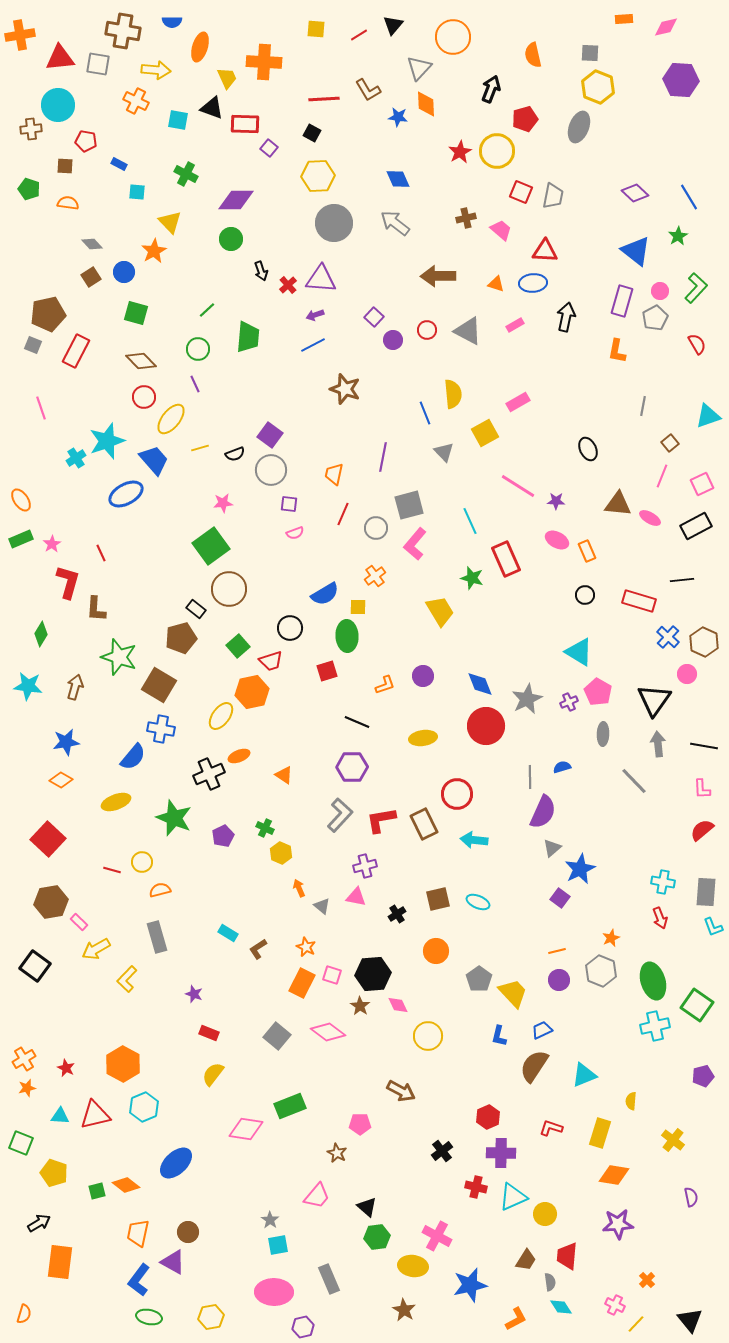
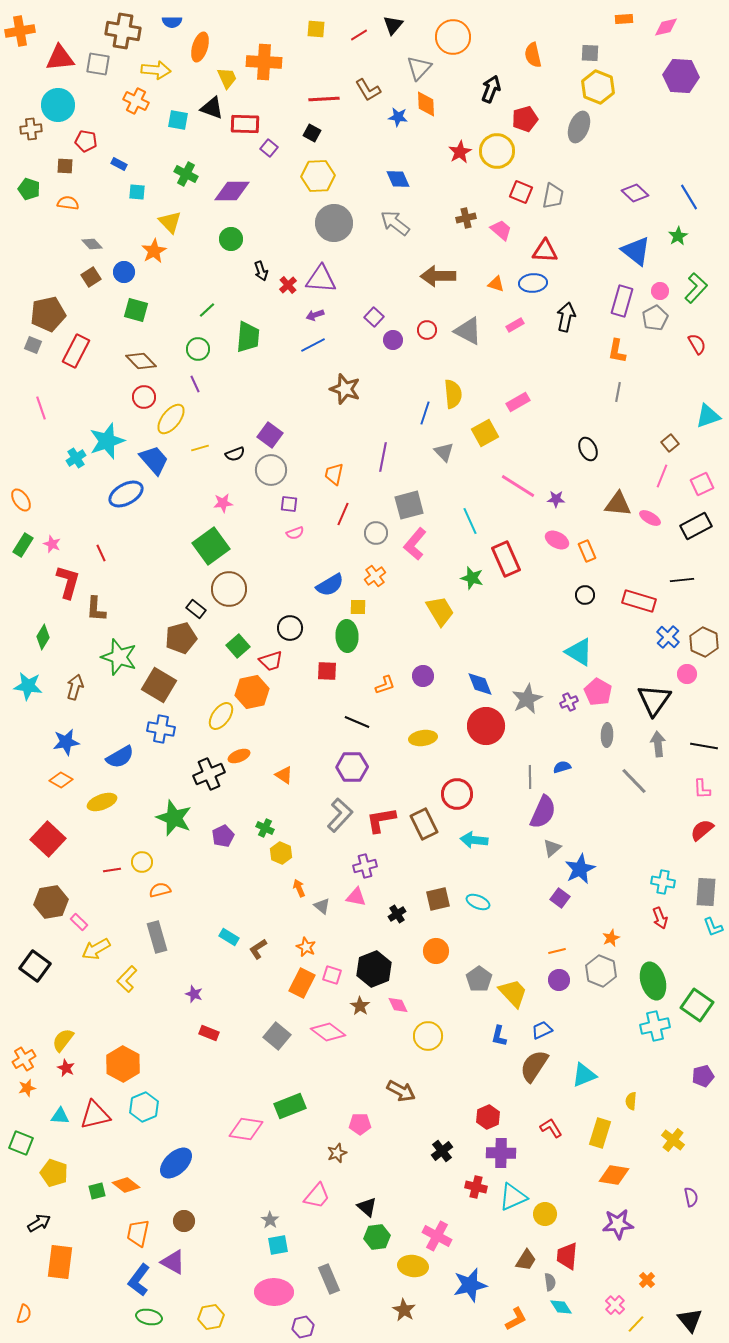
orange cross at (20, 35): moved 4 px up
purple hexagon at (681, 80): moved 4 px up
purple diamond at (236, 200): moved 4 px left, 9 px up
green square at (136, 313): moved 3 px up
gray line at (643, 406): moved 25 px left, 14 px up
blue line at (425, 413): rotated 40 degrees clockwise
purple star at (556, 501): moved 2 px up
gray circle at (376, 528): moved 5 px down
green rectangle at (21, 539): moved 2 px right, 6 px down; rotated 35 degrees counterclockwise
pink star at (52, 544): rotated 18 degrees counterclockwise
blue semicircle at (325, 594): moved 5 px right, 9 px up
green diamond at (41, 634): moved 2 px right, 3 px down
red square at (327, 671): rotated 20 degrees clockwise
gray ellipse at (603, 734): moved 4 px right, 1 px down
blue semicircle at (133, 757): moved 13 px left; rotated 20 degrees clockwise
yellow ellipse at (116, 802): moved 14 px left
red line at (112, 870): rotated 24 degrees counterclockwise
cyan rectangle at (228, 933): moved 1 px right, 4 px down
black hexagon at (373, 974): moved 1 px right, 5 px up; rotated 16 degrees counterclockwise
yellow semicircle at (213, 1074): moved 150 px left, 34 px up
red L-shape at (551, 1128): rotated 40 degrees clockwise
brown star at (337, 1153): rotated 24 degrees clockwise
brown circle at (188, 1232): moved 4 px left, 11 px up
pink cross at (615, 1305): rotated 18 degrees clockwise
